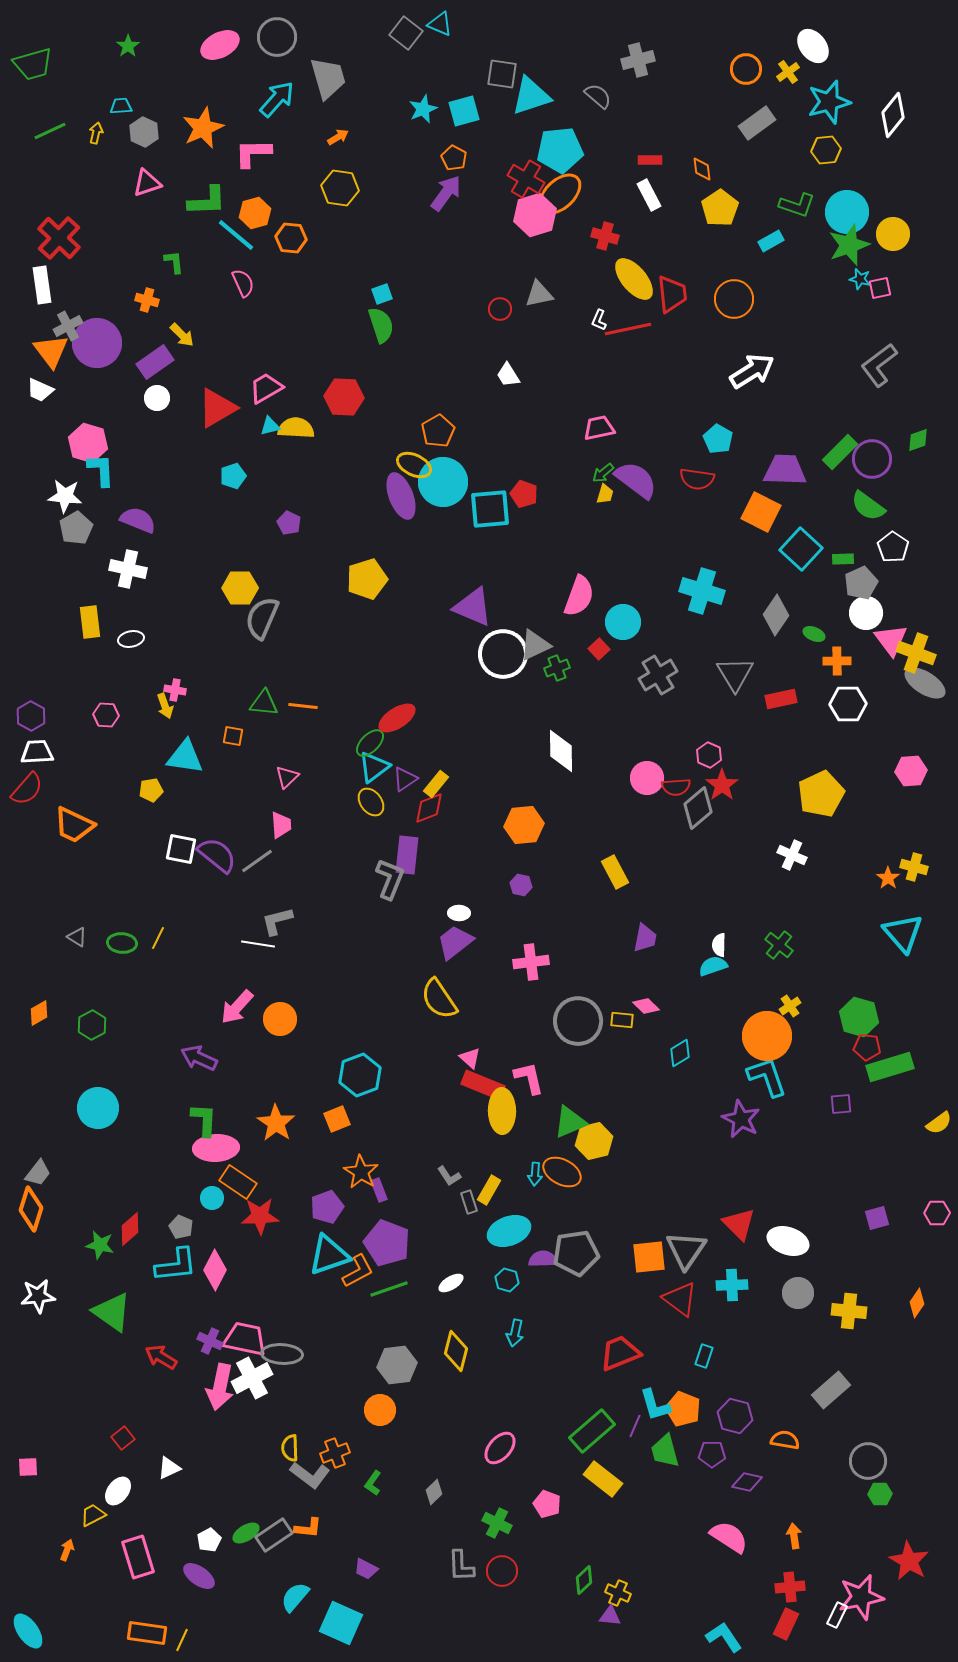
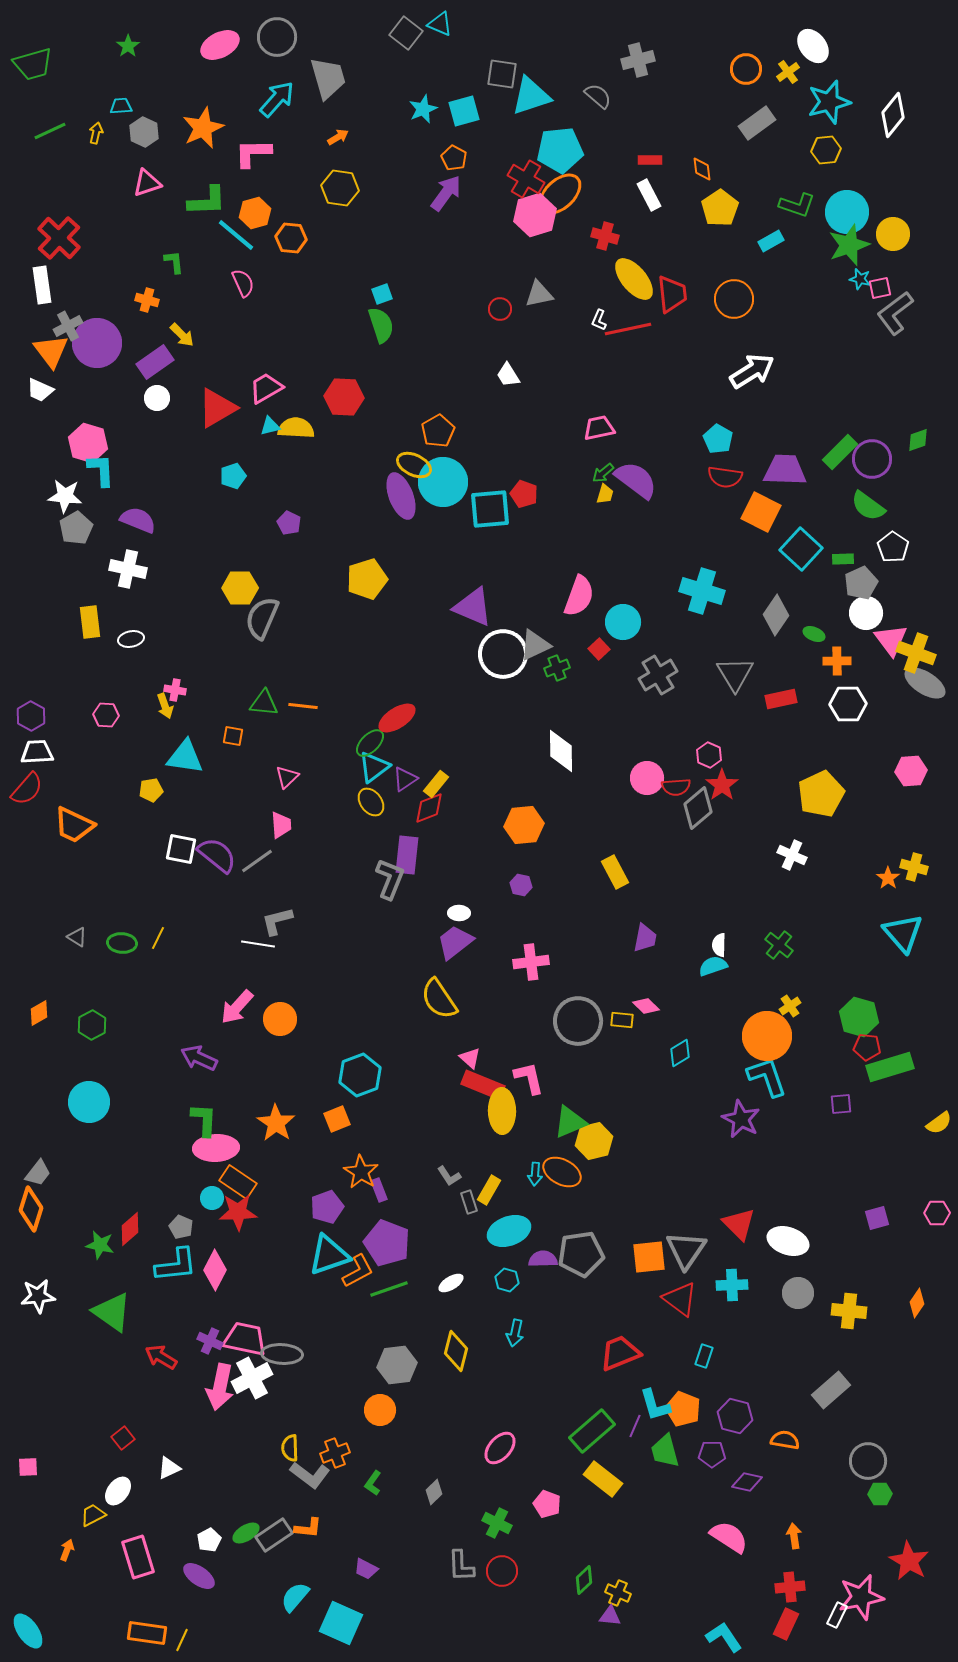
gray L-shape at (879, 365): moved 16 px right, 52 px up
red semicircle at (697, 479): moved 28 px right, 2 px up
cyan circle at (98, 1108): moved 9 px left, 6 px up
red star at (260, 1216): moved 22 px left, 4 px up
gray pentagon at (576, 1253): moved 5 px right, 1 px down
